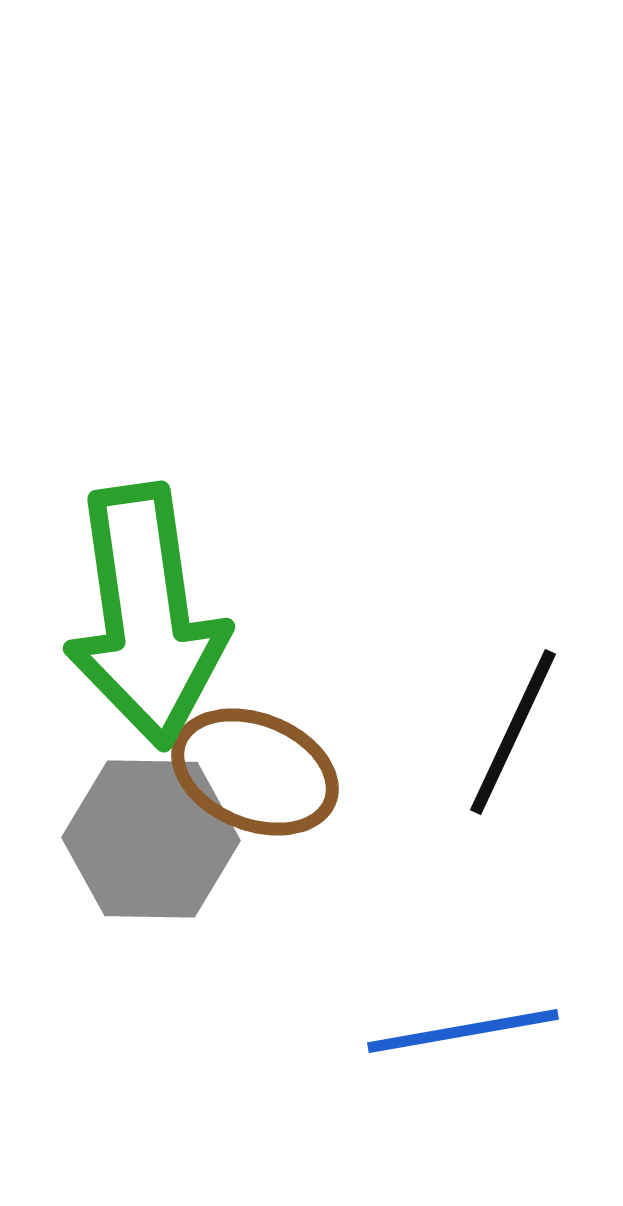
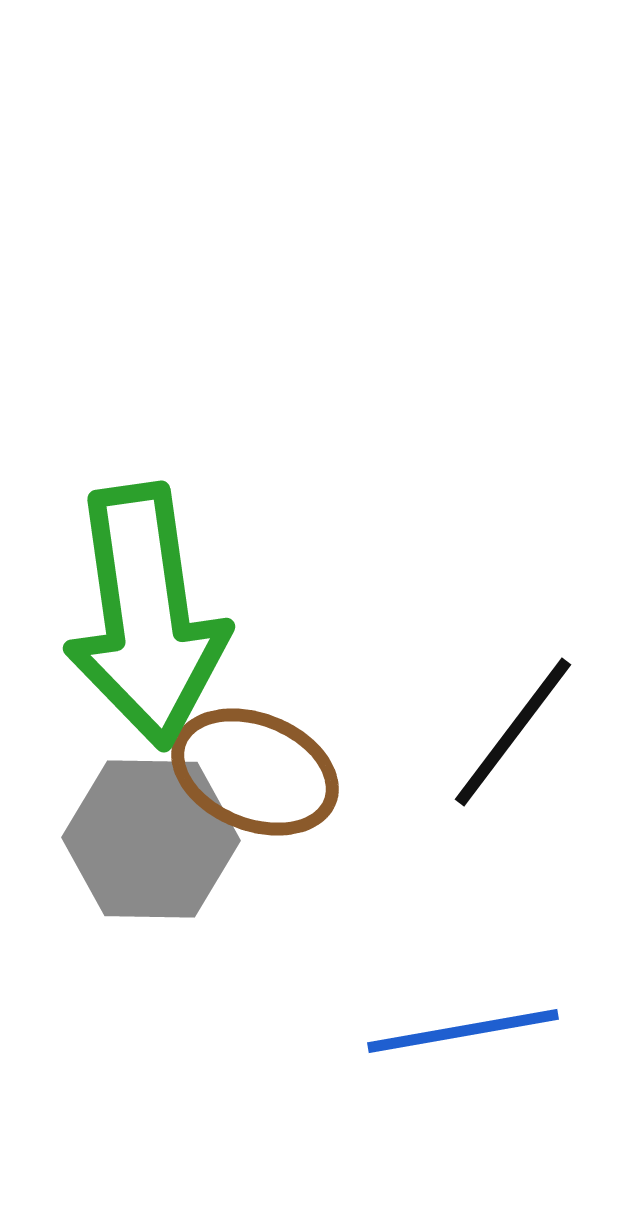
black line: rotated 12 degrees clockwise
